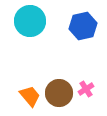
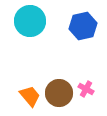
pink cross: rotated 28 degrees counterclockwise
